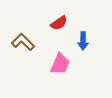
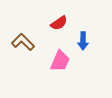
pink trapezoid: moved 3 px up
